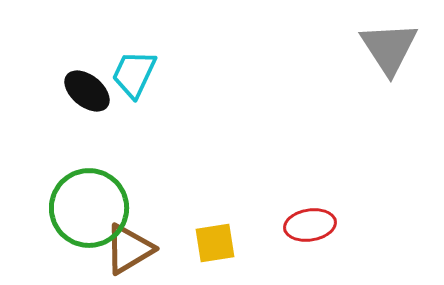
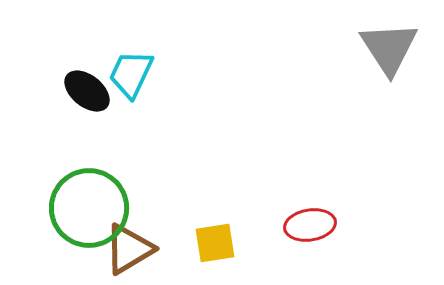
cyan trapezoid: moved 3 px left
